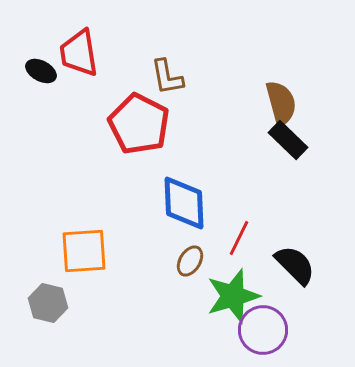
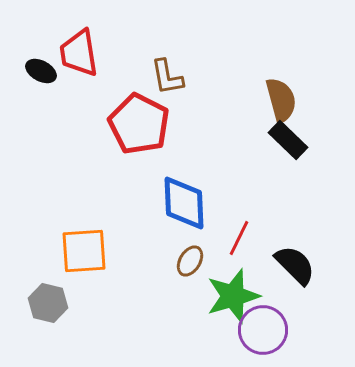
brown semicircle: moved 3 px up
